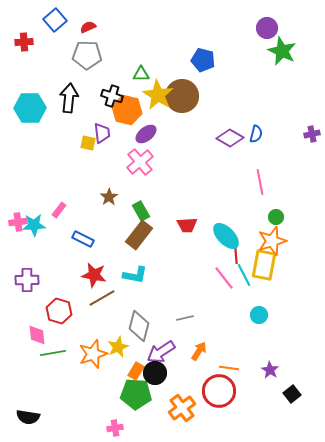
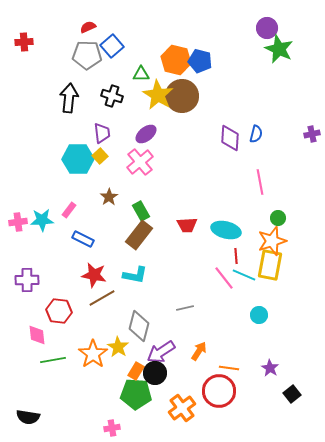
blue square at (55, 20): moved 57 px right, 26 px down
green star at (282, 51): moved 3 px left, 2 px up
blue pentagon at (203, 60): moved 3 px left, 1 px down
cyan hexagon at (30, 108): moved 48 px right, 51 px down
orange hexagon at (127, 110): moved 49 px right, 50 px up
purple diamond at (230, 138): rotated 64 degrees clockwise
yellow square at (88, 143): moved 12 px right, 13 px down; rotated 35 degrees clockwise
pink rectangle at (59, 210): moved 10 px right
green circle at (276, 217): moved 2 px right, 1 px down
cyan star at (34, 225): moved 8 px right, 5 px up
cyan ellipse at (226, 236): moved 6 px up; rotated 32 degrees counterclockwise
yellow rectangle at (264, 265): moved 6 px right
cyan line at (244, 275): rotated 40 degrees counterclockwise
red hexagon at (59, 311): rotated 10 degrees counterclockwise
gray line at (185, 318): moved 10 px up
yellow star at (118, 347): rotated 15 degrees counterclockwise
green line at (53, 353): moved 7 px down
orange star at (93, 354): rotated 16 degrees counterclockwise
purple star at (270, 370): moved 2 px up
pink cross at (115, 428): moved 3 px left
